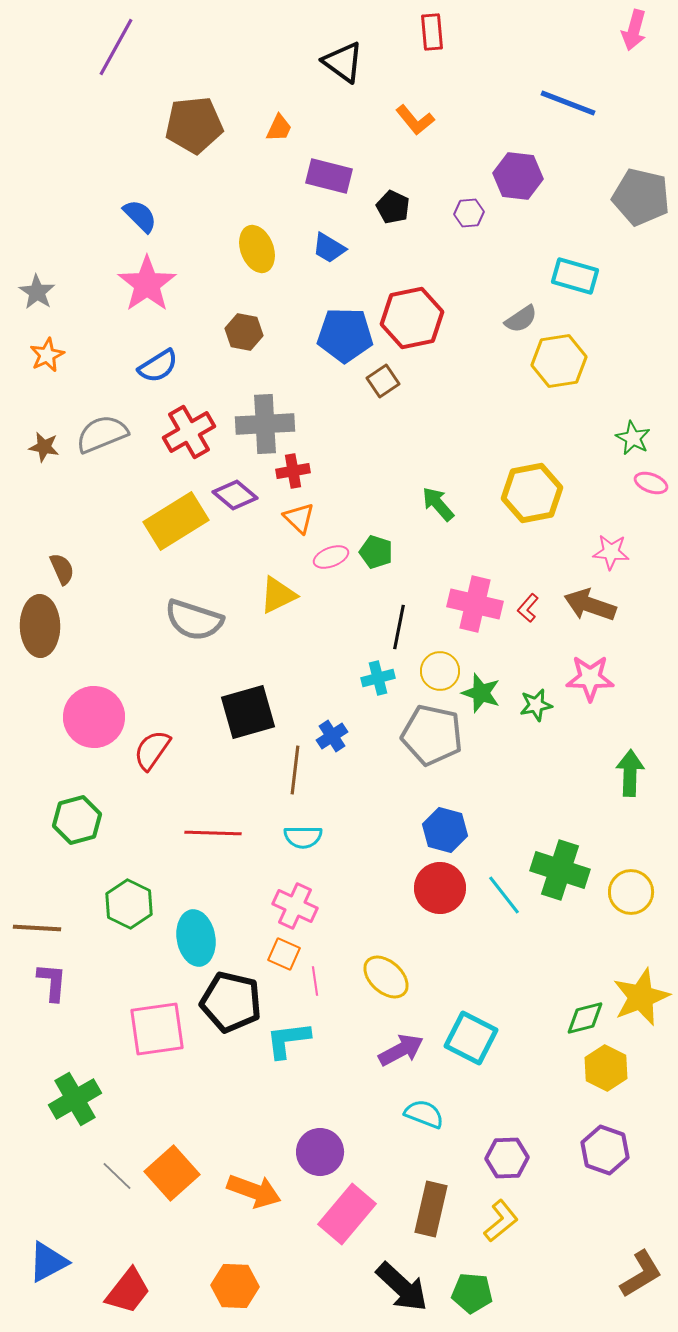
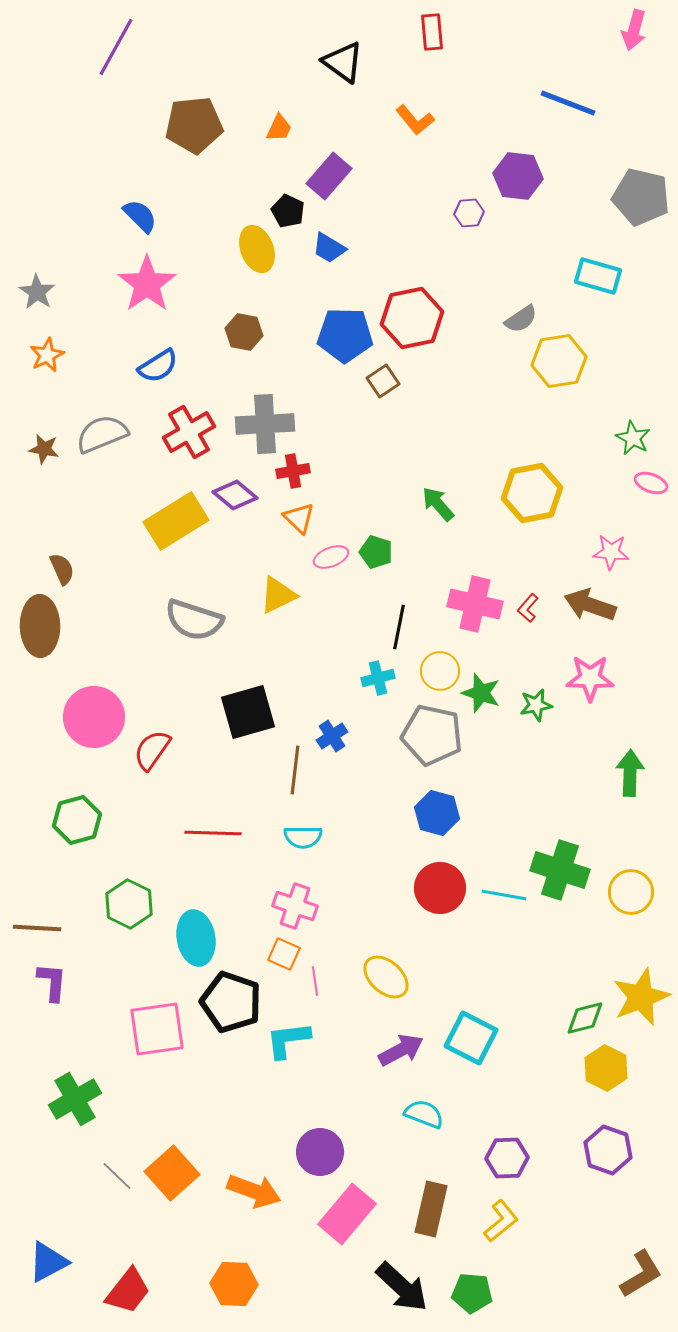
purple rectangle at (329, 176): rotated 63 degrees counterclockwise
black pentagon at (393, 207): moved 105 px left, 4 px down
cyan rectangle at (575, 276): moved 23 px right
brown star at (44, 447): moved 2 px down
blue hexagon at (445, 830): moved 8 px left, 17 px up
cyan line at (504, 895): rotated 42 degrees counterclockwise
pink cross at (295, 906): rotated 6 degrees counterclockwise
black pentagon at (231, 1002): rotated 6 degrees clockwise
purple hexagon at (605, 1150): moved 3 px right
orange hexagon at (235, 1286): moved 1 px left, 2 px up
